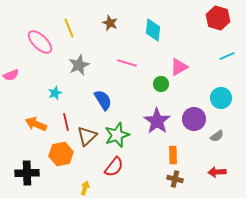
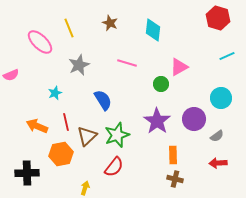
orange arrow: moved 1 px right, 2 px down
red arrow: moved 1 px right, 9 px up
